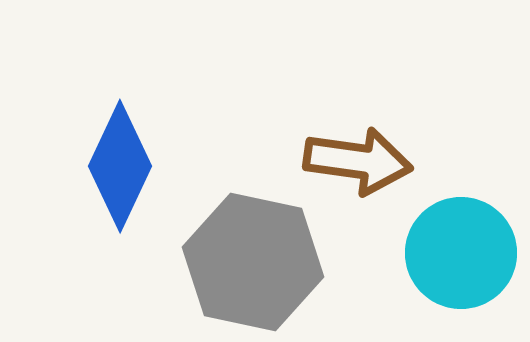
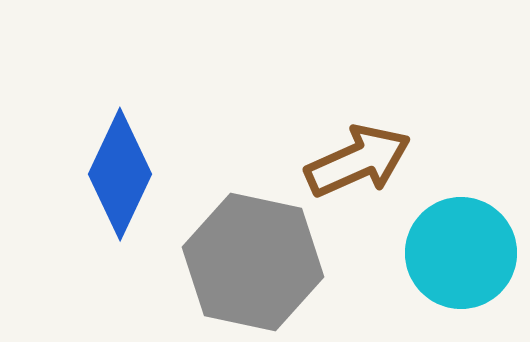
brown arrow: rotated 32 degrees counterclockwise
blue diamond: moved 8 px down
